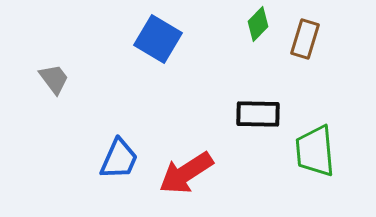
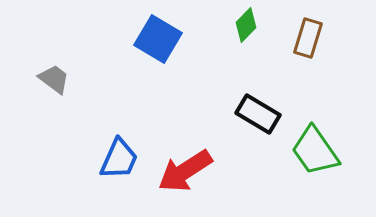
green diamond: moved 12 px left, 1 px down
brown rectangle: moved 3 px right, 1 px up
gray trapezoid: rotated 16 degrees counterclockwise
black rectangle: rotated 30 degrees clockwise
green trapezoid: rotated 30 degrees counterclockwise
red arrow: moved 1 px left, 2 px up
